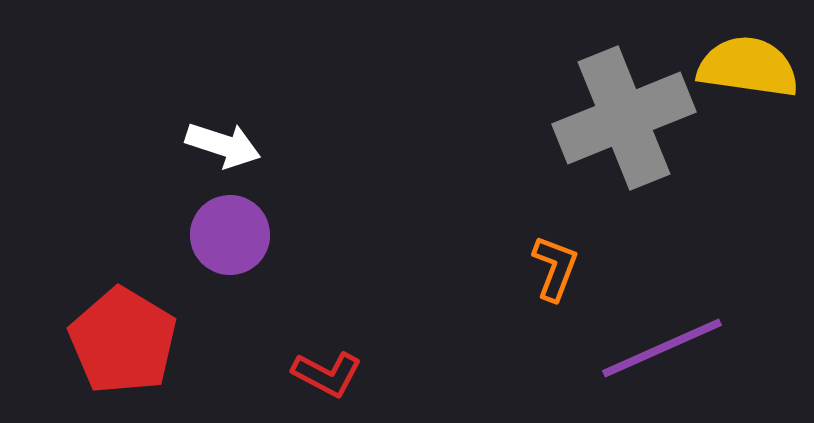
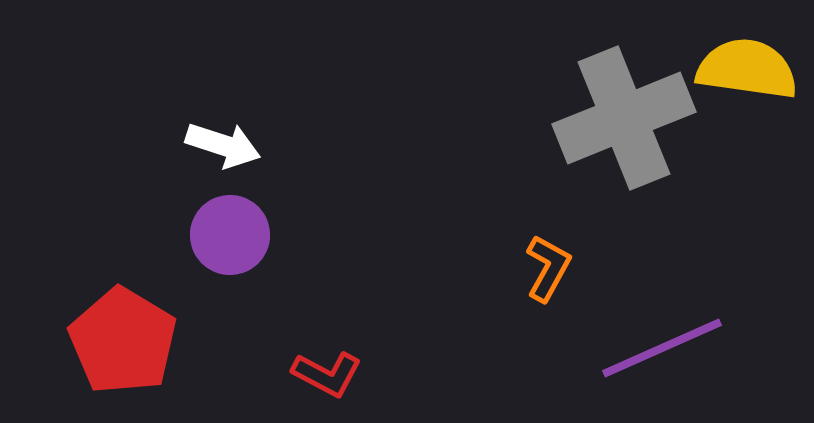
yellow semicircle: moved 1 px left, 2 px down
orange L-shape: moved 7 px left; rotated 8 degrees clockwise
